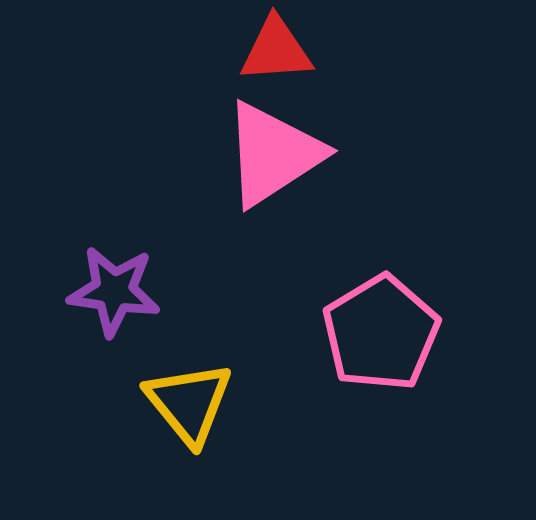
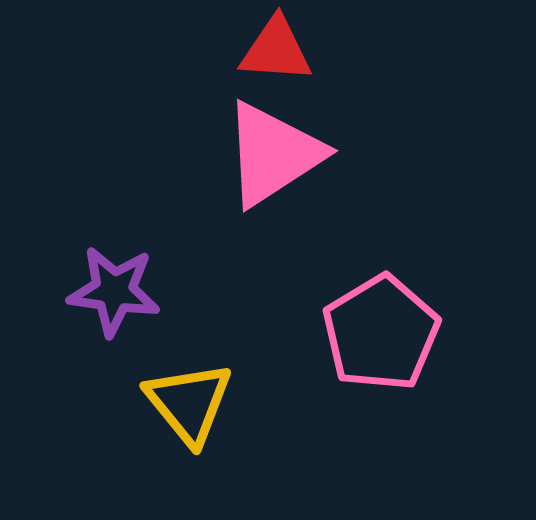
red triangle: rotated 8 degrees clockwise
